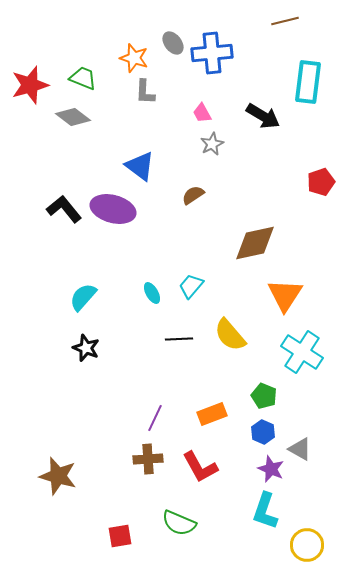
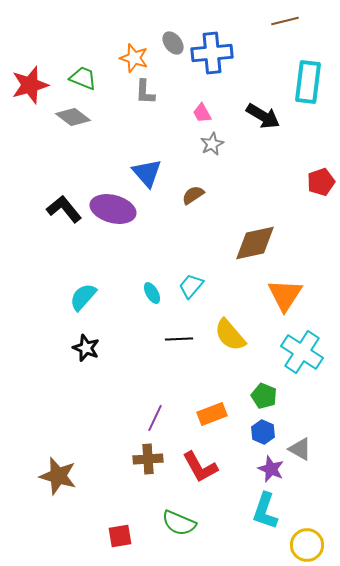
blue triangle: moved 7 px right, 7 px down; rotated 12 degrees clockwise
